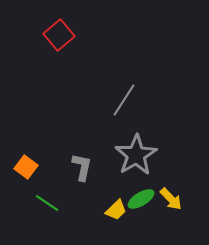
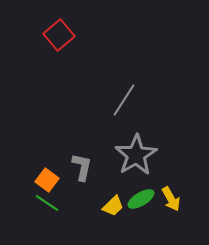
orange square: moved 21 px right, 13 px down
yellow arrow: rotated 15 degrees clockwise
yellow trapezoid: moved 3 px left, 4 px up
